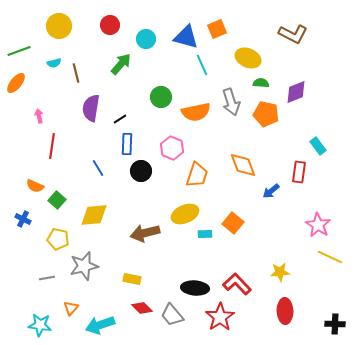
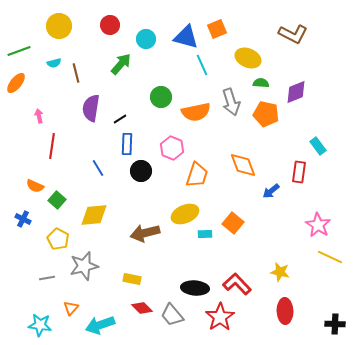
yellow pentagon at (58, 239): rotated 15 degrees clockwise
yellow star at (280, 272): rotated 18 degrees clockwise
